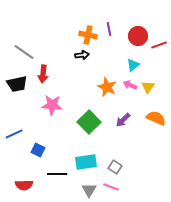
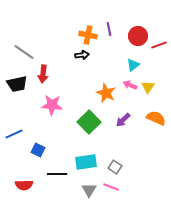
orange star: moved 1 px left, 6 px down
